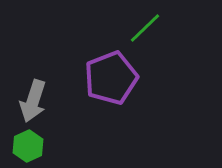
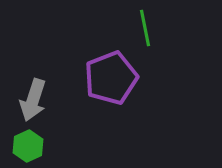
green line: rotated 57 degrees counterclockwise
gray arrow: moved 1 px up
